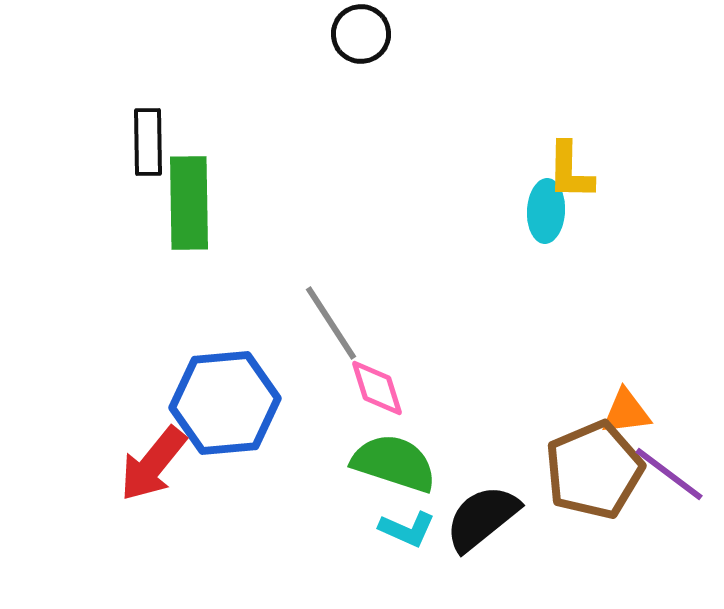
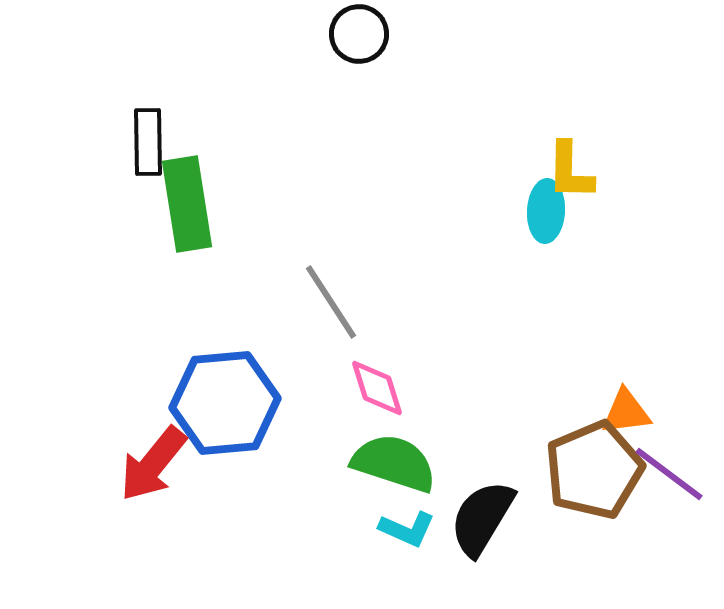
black circle: moved 2 px left
green rectangle: moved 2 px left, 1 px down; rotated 8 degrees counterclockwise
gray line: moved 21 px up
black semicircle: rotated 20 degrees counterclockwise
